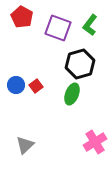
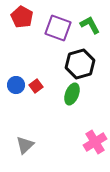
green L-shape: rotated 115 degrees clockwise
